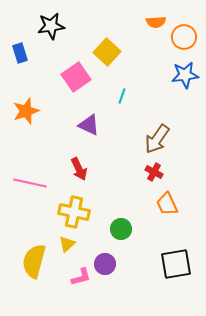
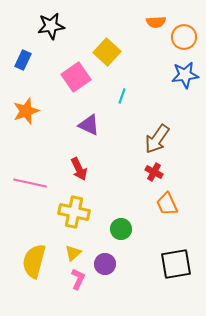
blue rectangle: moved 3 px right, 7 px down; rotated 42 degrees clockwise
yellow triangle: moved 6 px right, 9 px down
pink L-shape: moved 3 px left, 2 px down; rotated 50 degrees counterclockwise
